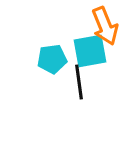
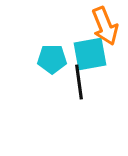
cyan square: moved 3 px down
cyan pentagon: rotated 8 degrees clockwise
